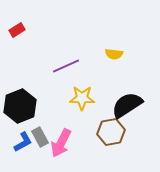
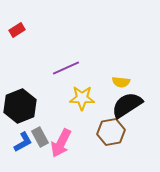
yellow semicircle: moved 7 px right, 28 px down
purple line: moved 2 px down
